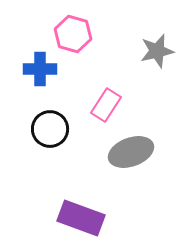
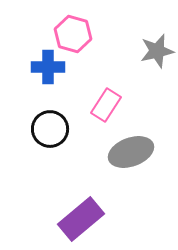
blue cross: moved 8 px right, 2 px up
purple rectangle: moved 1 px down; rotated 60 degrees counterclockwise
